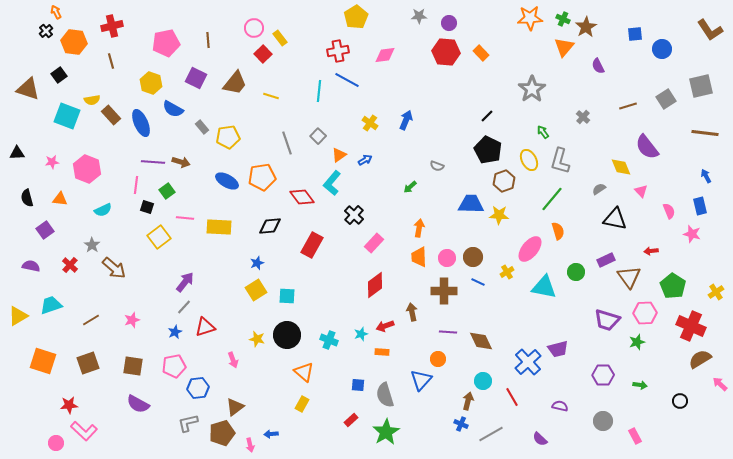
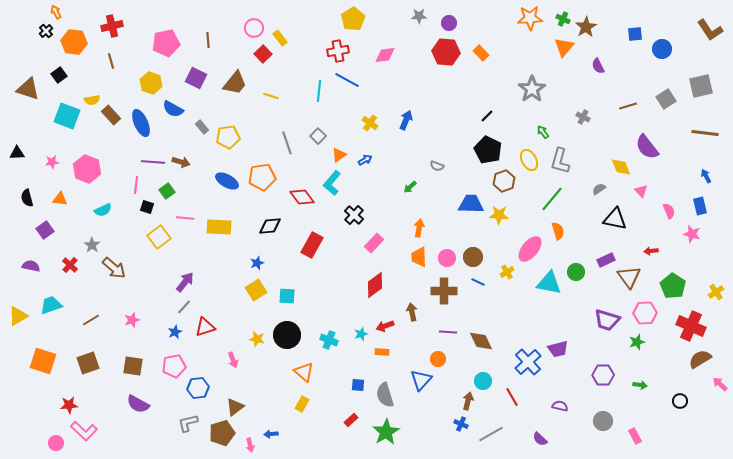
yellow pentagon at (356, 17): moved 3 px left, 2 px down
gray cross at (583, 117): rotated 16 degrees counterclockwise
cyan triangle at (544, 287): moved 5 px right, 4 px up
